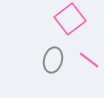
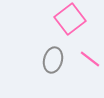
pink line: moved 1 px right, 1 px up
